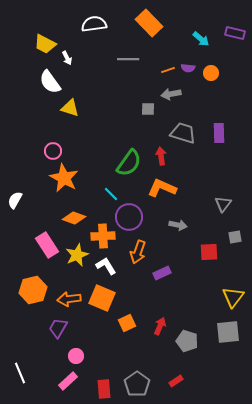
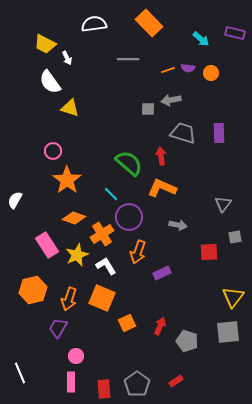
gray arrow at (171, 94): moved 6 px down
green semicircle at (129, 163): rotated 84 degrees counterclockwise
orange star at (64, 178): moved 3 px right, 2 px down; rotated 8 degrees clockwise
orange cross at (103, 236): moved 1 px left, 2 px up; rotated 30 degrees counterclockwise
orange arrow at (69, 299): rotated 65 degrees counterclockwise
pink rectangle at (68, 381): moved 3 px right, 1 px down; rotated 48 degrees counterclockwise
